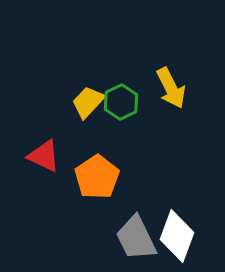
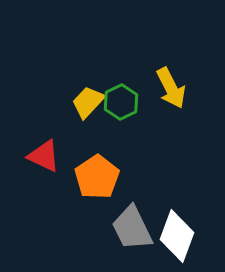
gray trapezoid: moved 4 px left, 10 px up
